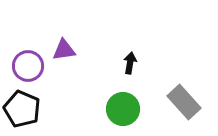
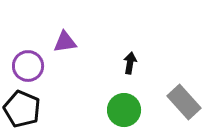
purple triangle: moved 1 px right, 8 px up
green circle: moved 1 px right, 1 px down
